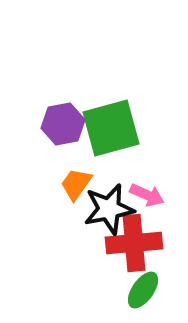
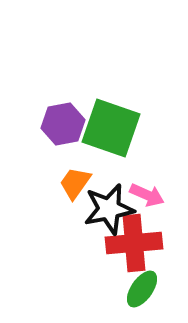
green square: rotated 34 degrees clockwise
orange trapezoid: moved 1 px left, 1 px up
green ellipse: moved 1 px left, 1 px up
